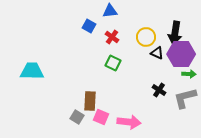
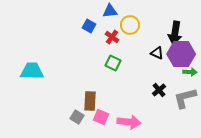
yellow circle: moved 16 px left, 12 px up
green arrow: moved 1 px right, 2 px up
black cross: rotated 16 degrees clockwise
